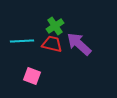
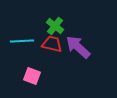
green cross: rotated 18 degrees counterclockwise
purple arrow: moved 1 px left, 3 px down
